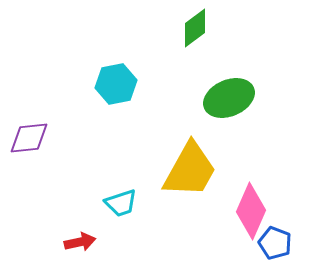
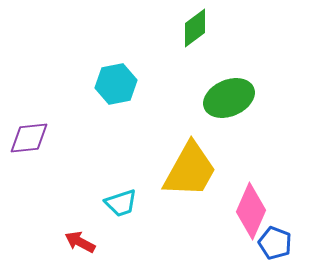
red arrow: rotated 140 degrees counterclockwise
